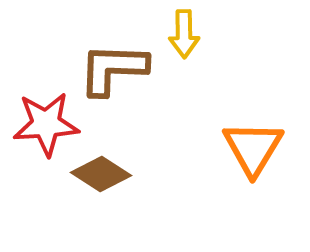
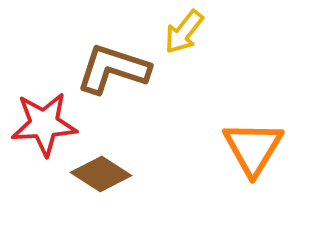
yellow arrow: moved 2 px up; rotated 39 degrees clockwise
brown L-shape: rotated 16 degrees clockwise
red star: moved 2 px left
